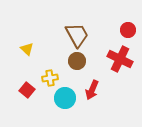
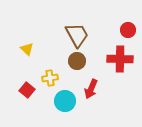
red cross: rotated 25 degrees counterclockwise
red arrow: moved 1 px left, 1 px up
cyan circle: moved 3 px down
